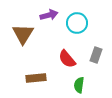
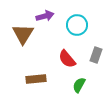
purple arrow: moved 4 px left, 1 px down
cyan circle: moved 2 px down
brown rectangle: moved 1 px down
green semicircle: rotated 21 degrees clockwise
